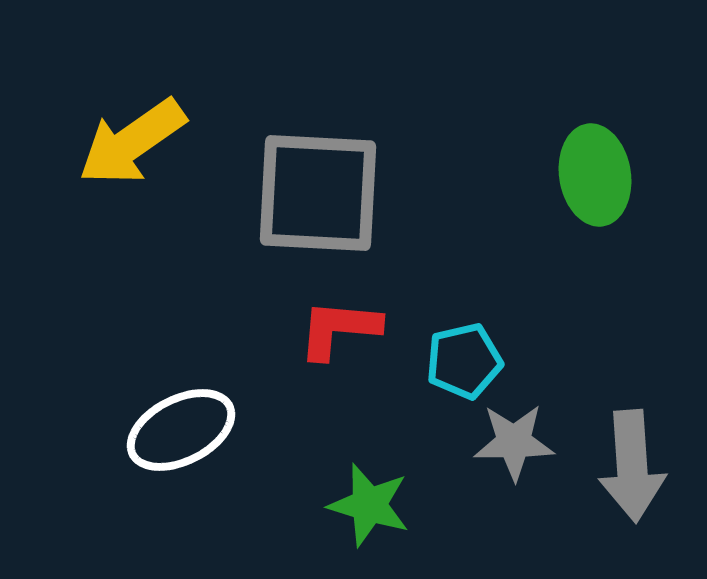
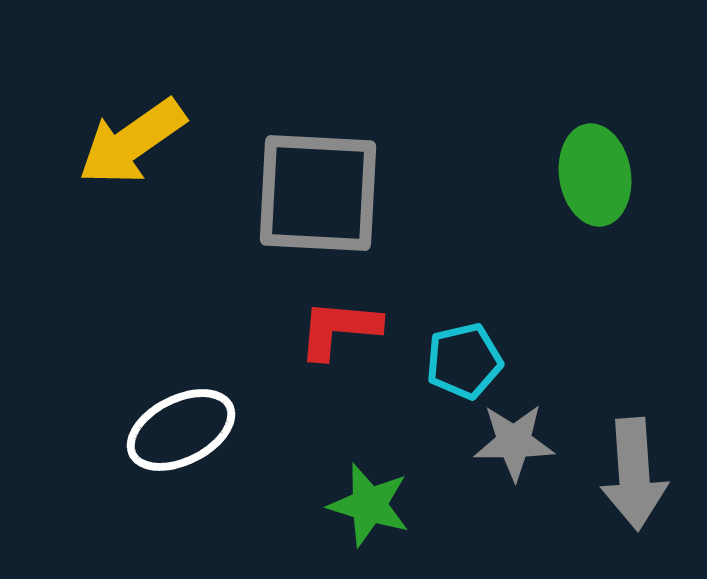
gray arrow: moved 2 px right, 8 px down
